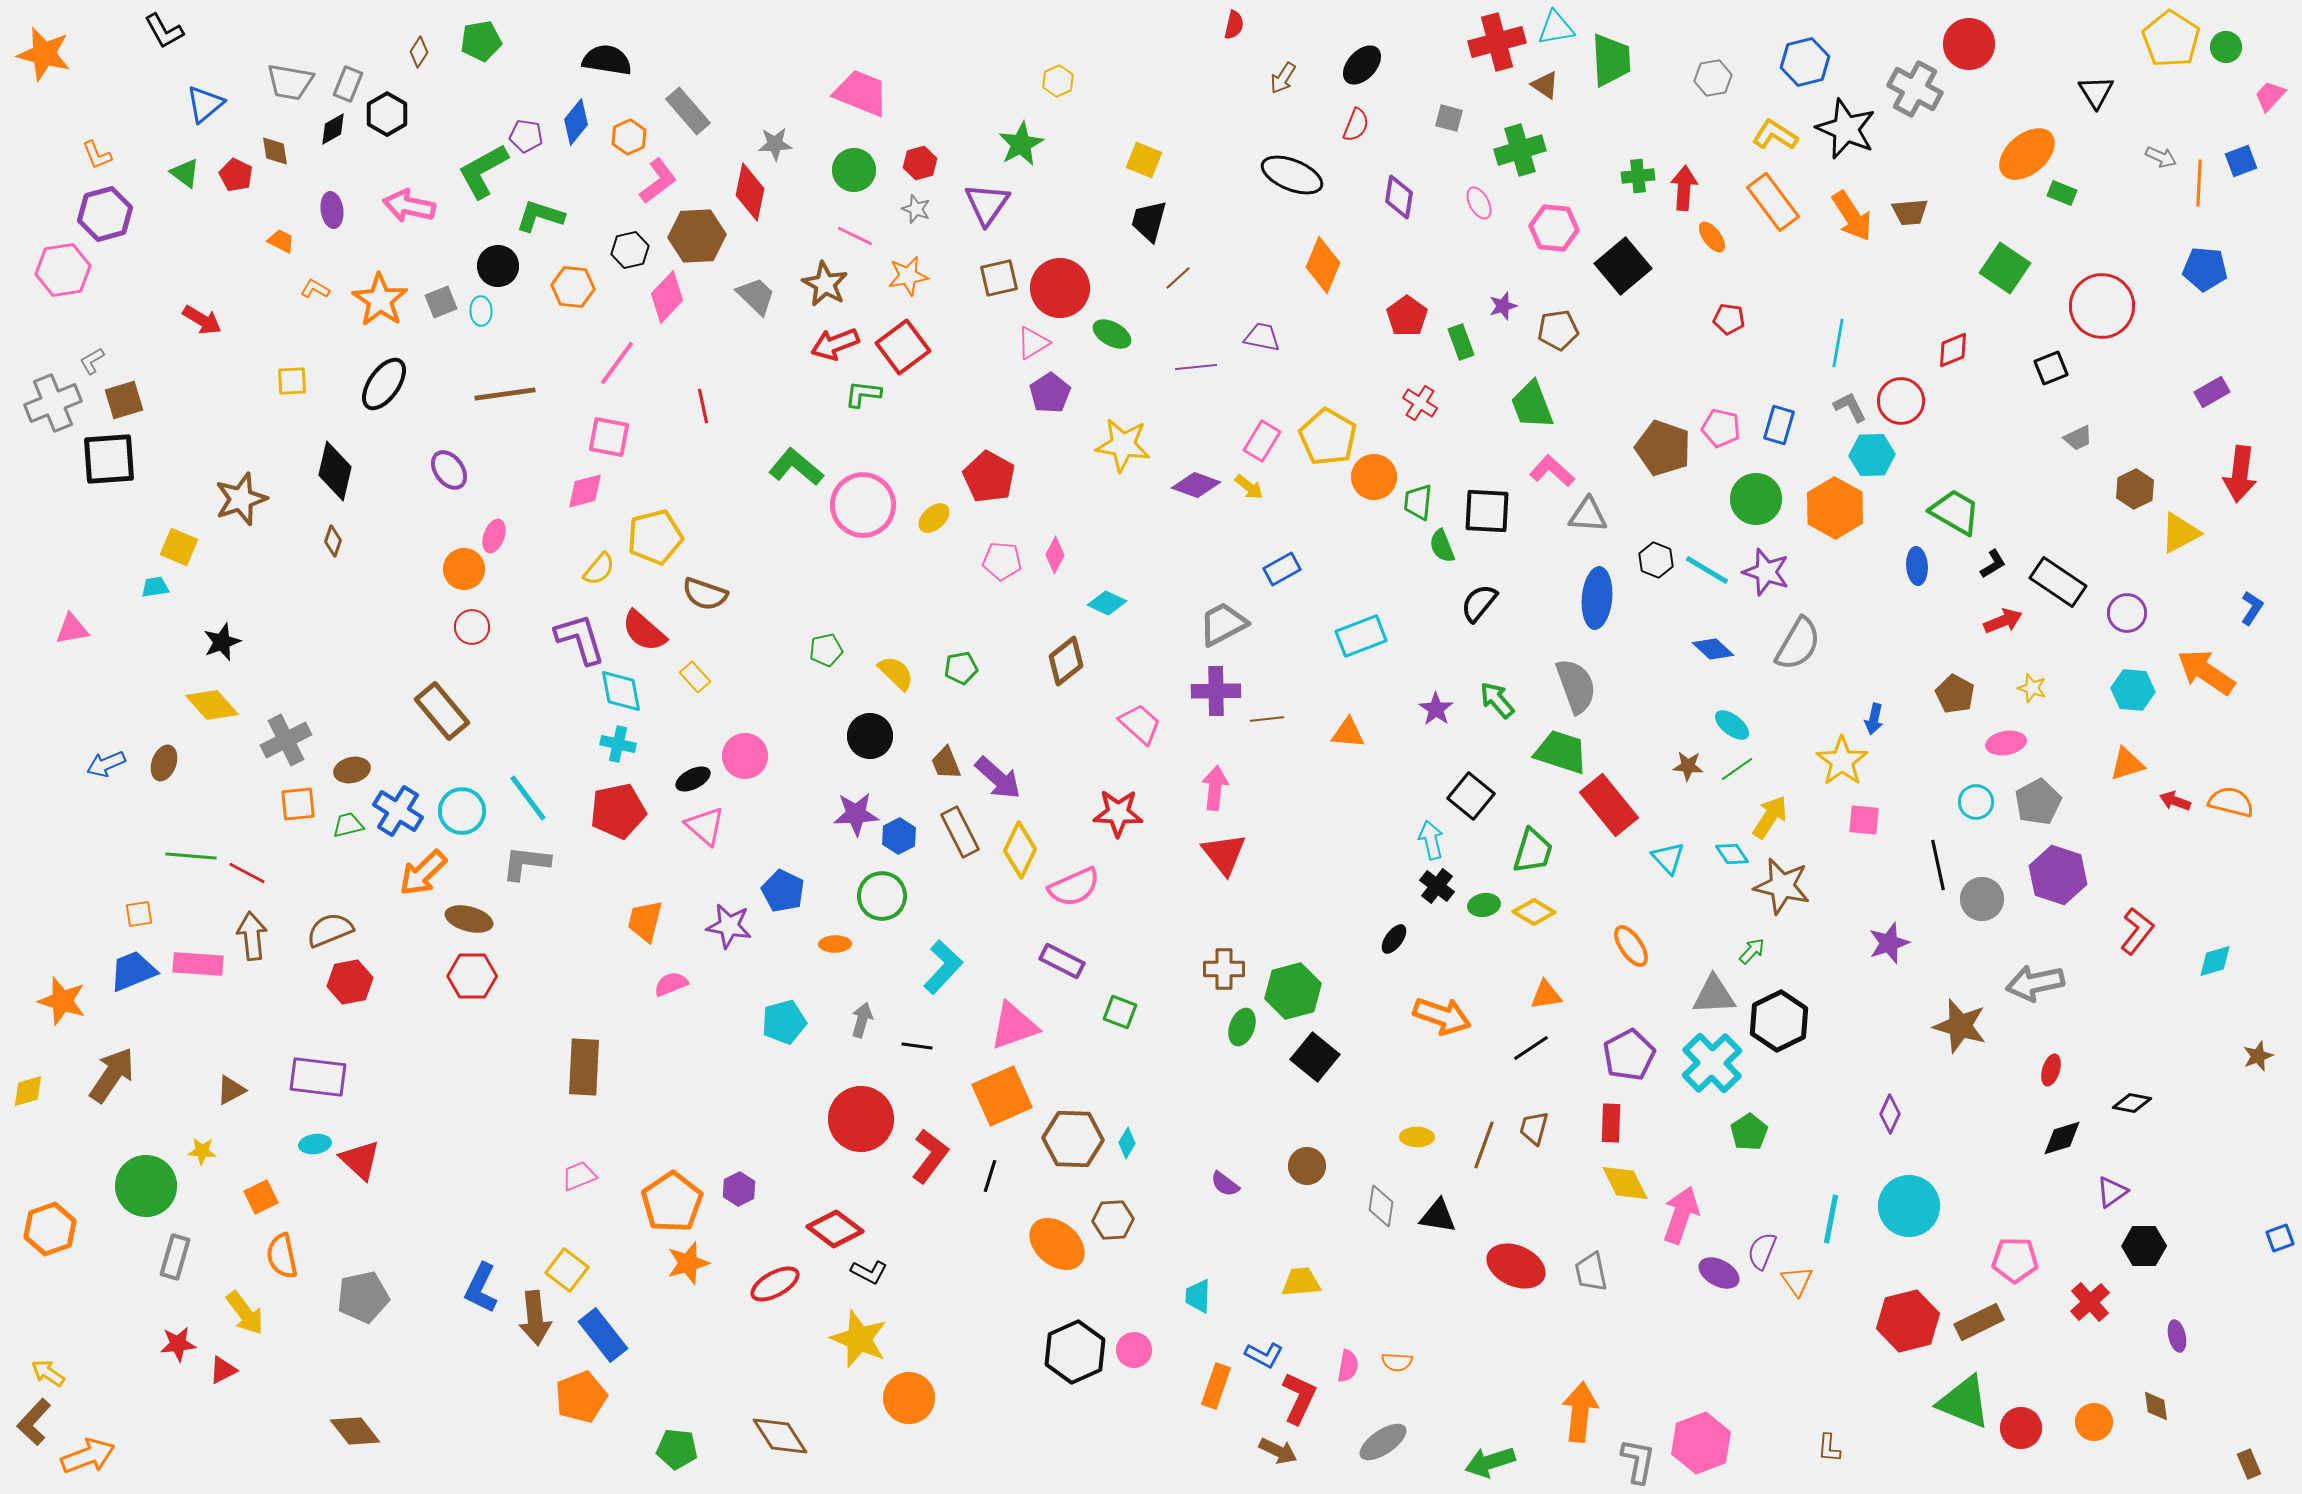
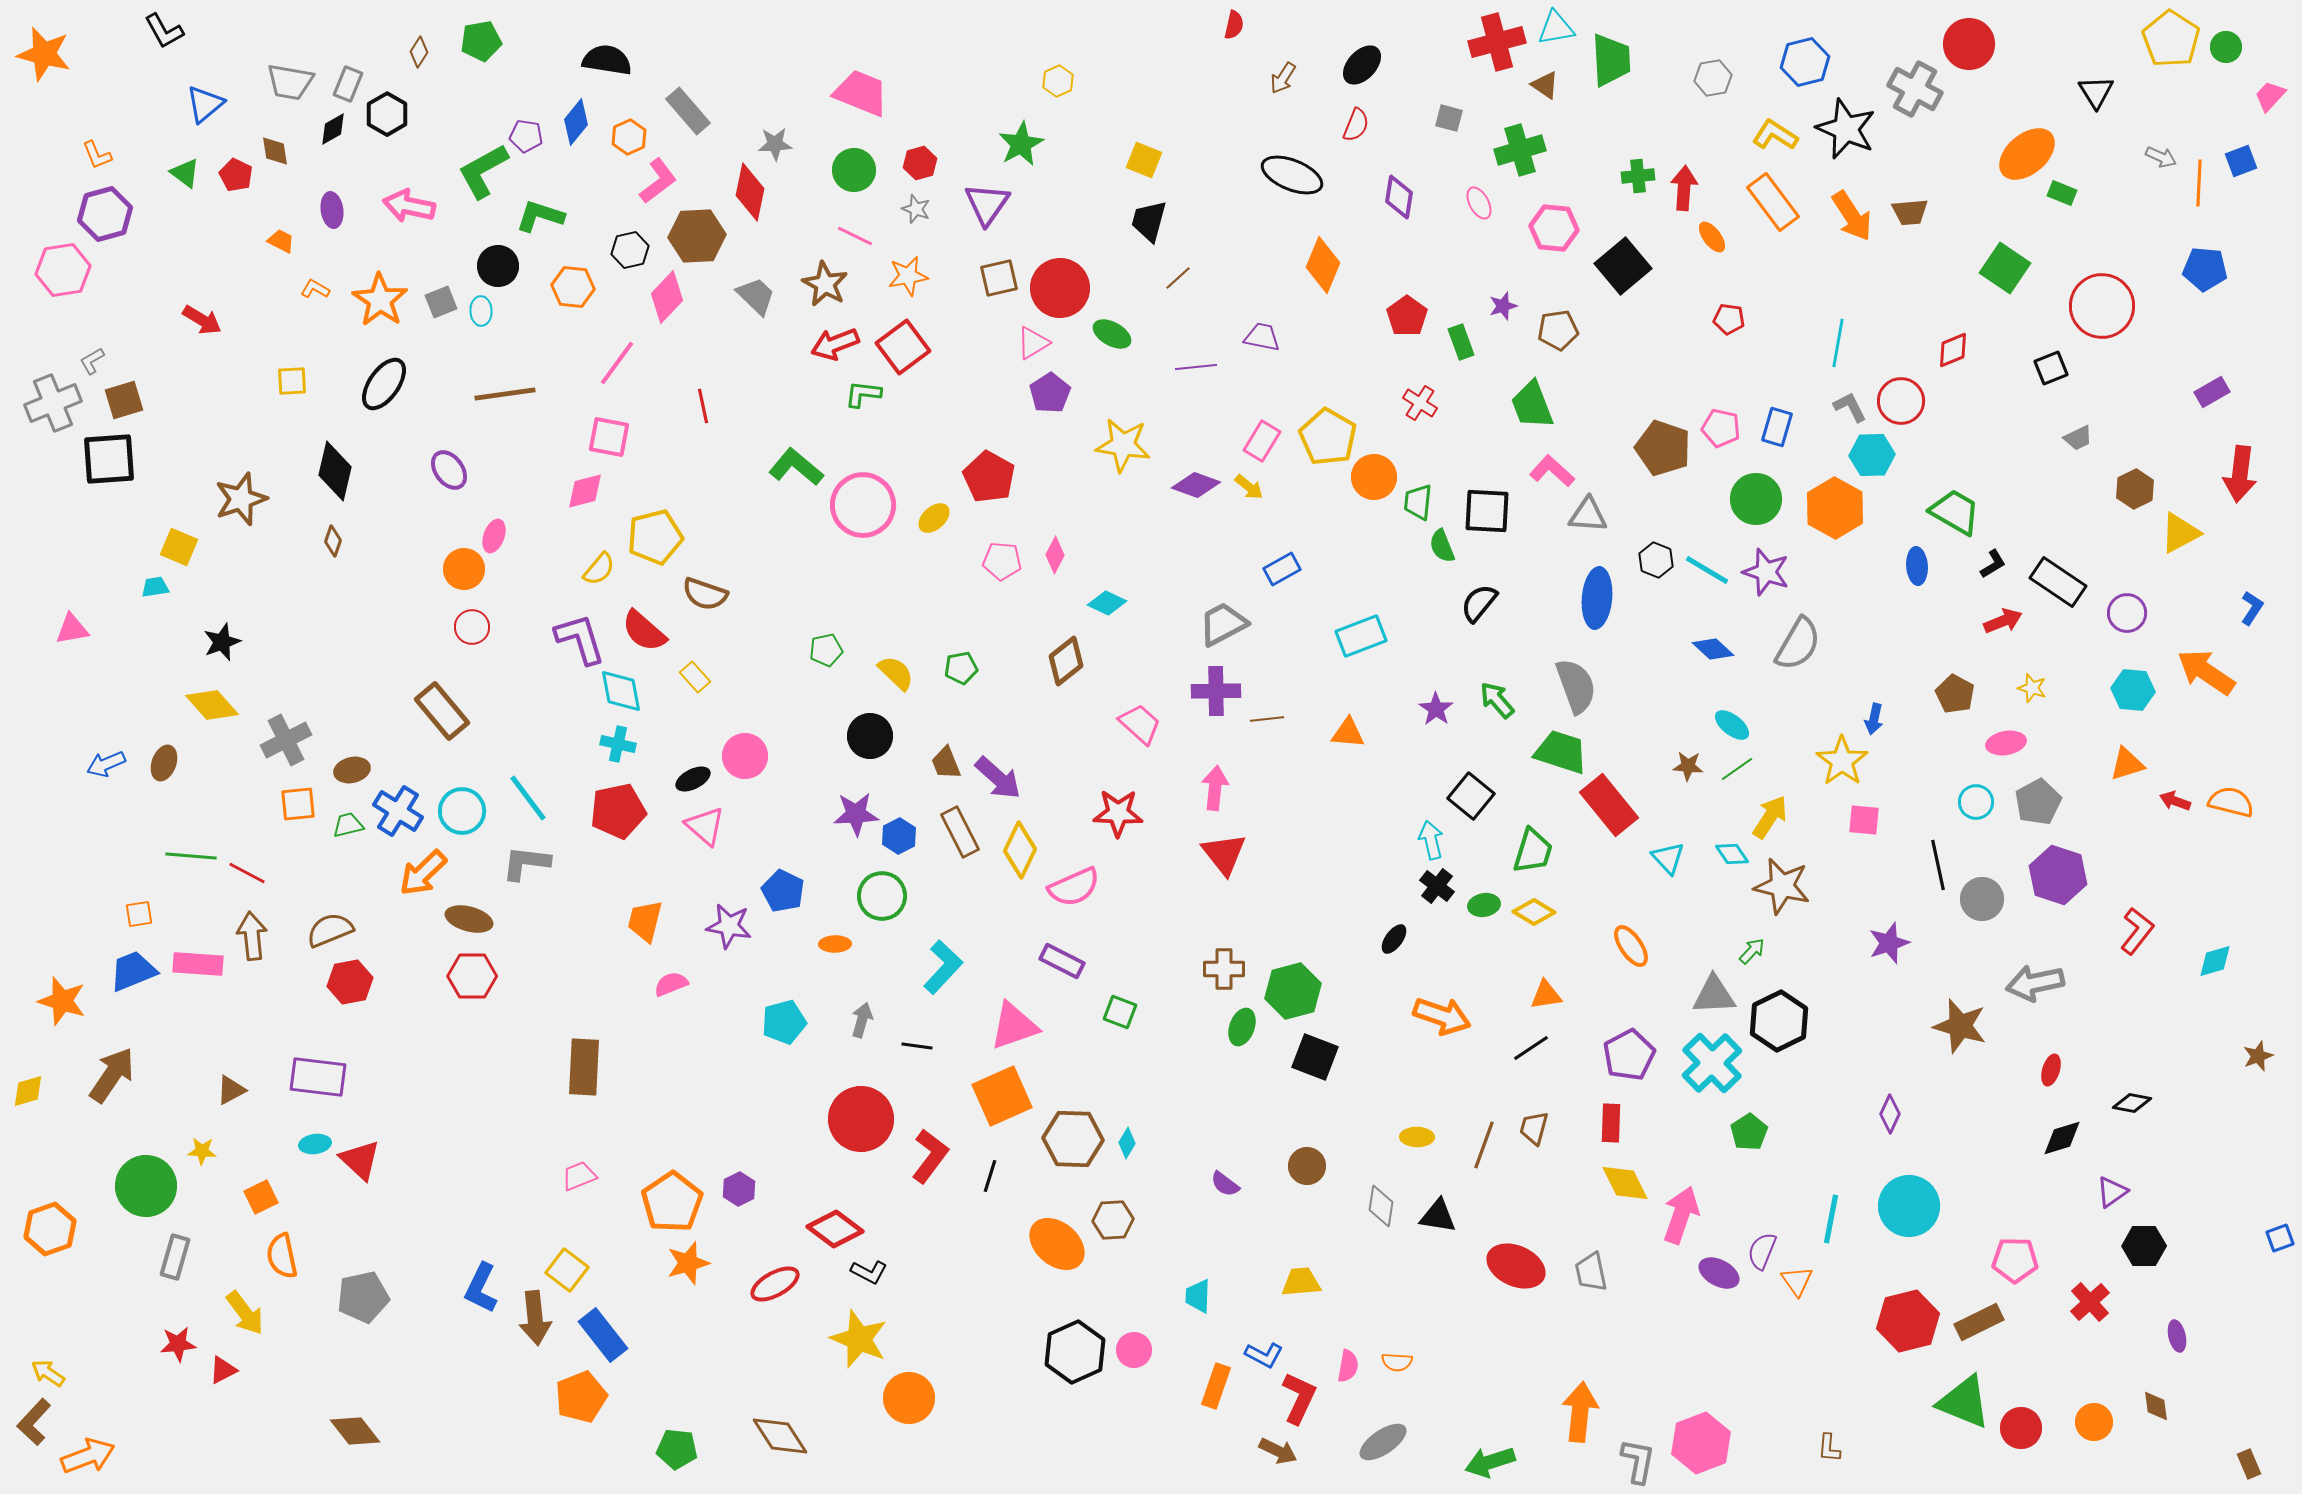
blue rectangle at (1779, 425): moved 2 px left, 2 px down
black square at (1315, 1057): rotated 18 degrees counterclockwise
